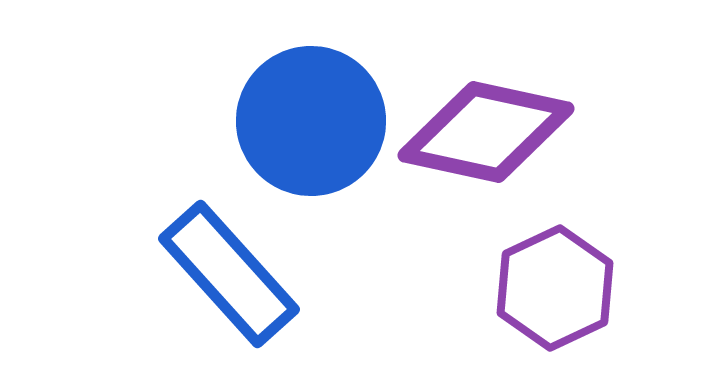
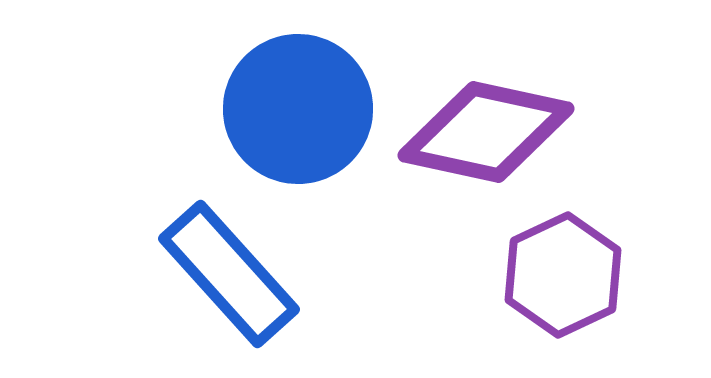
blue circle: moved 13 px left, 12 px up
purple hexagon: moved 8 px right, 13 px up
